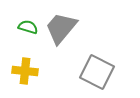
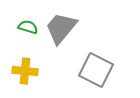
gray square: moved 1 px left, 2 px up
